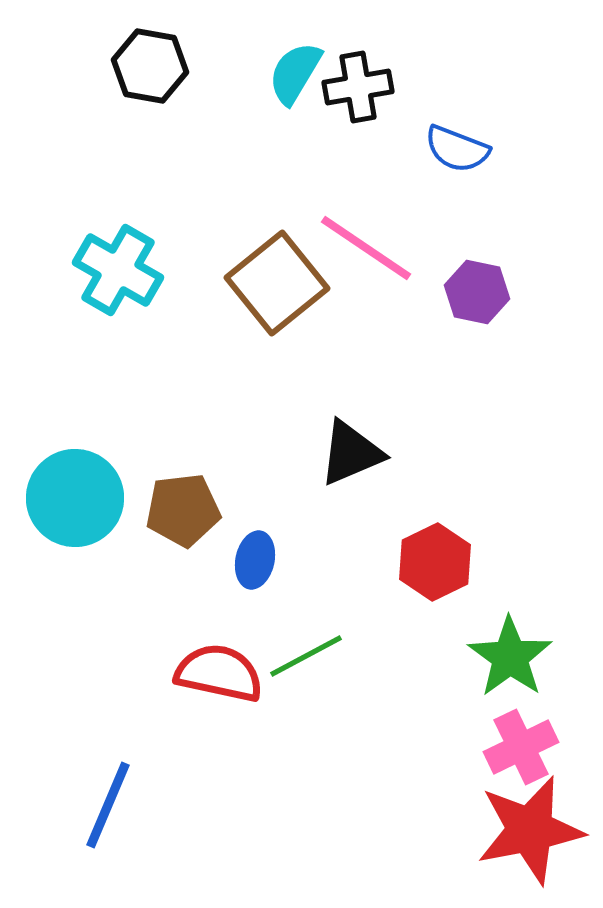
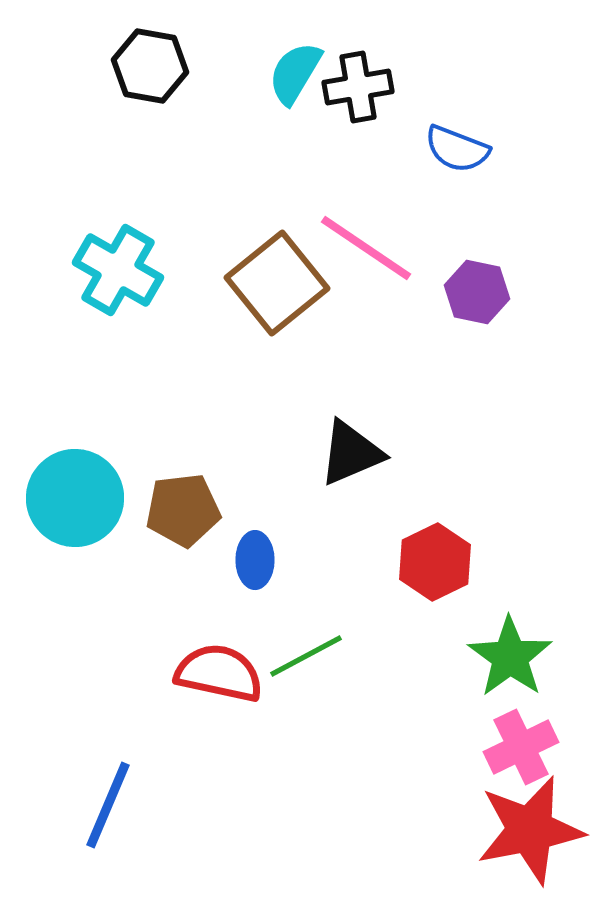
blue ellipse: rotated 12 degrees counterclockwise
